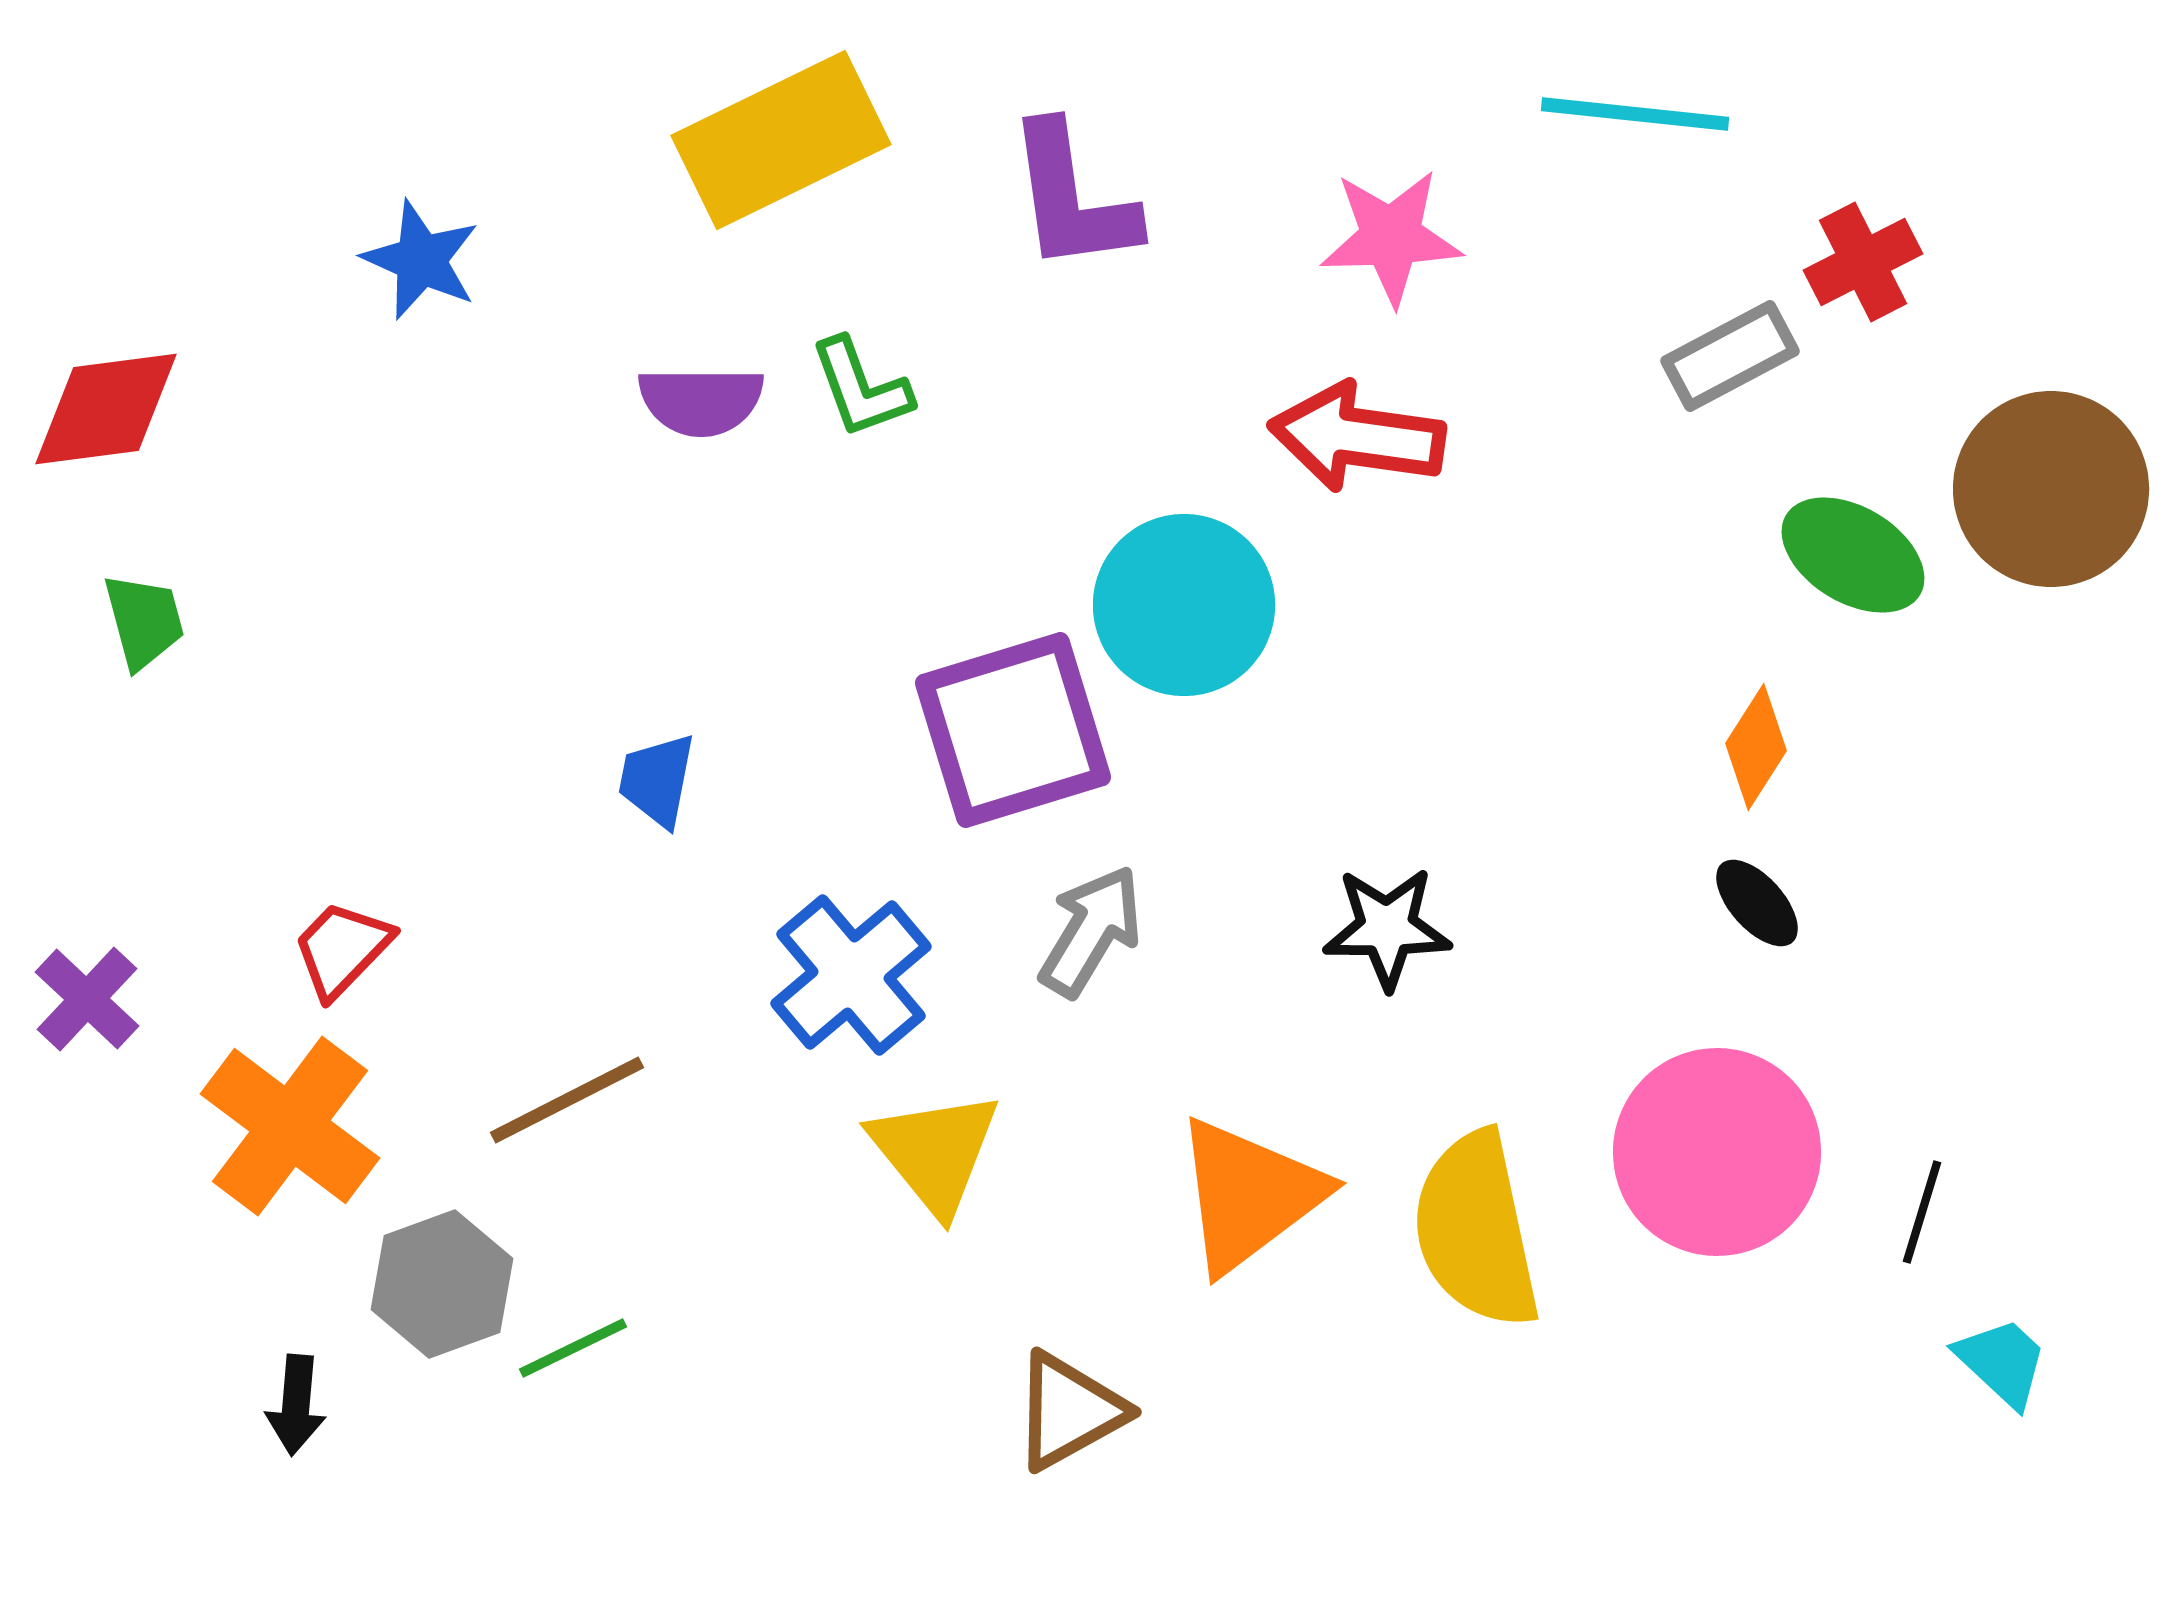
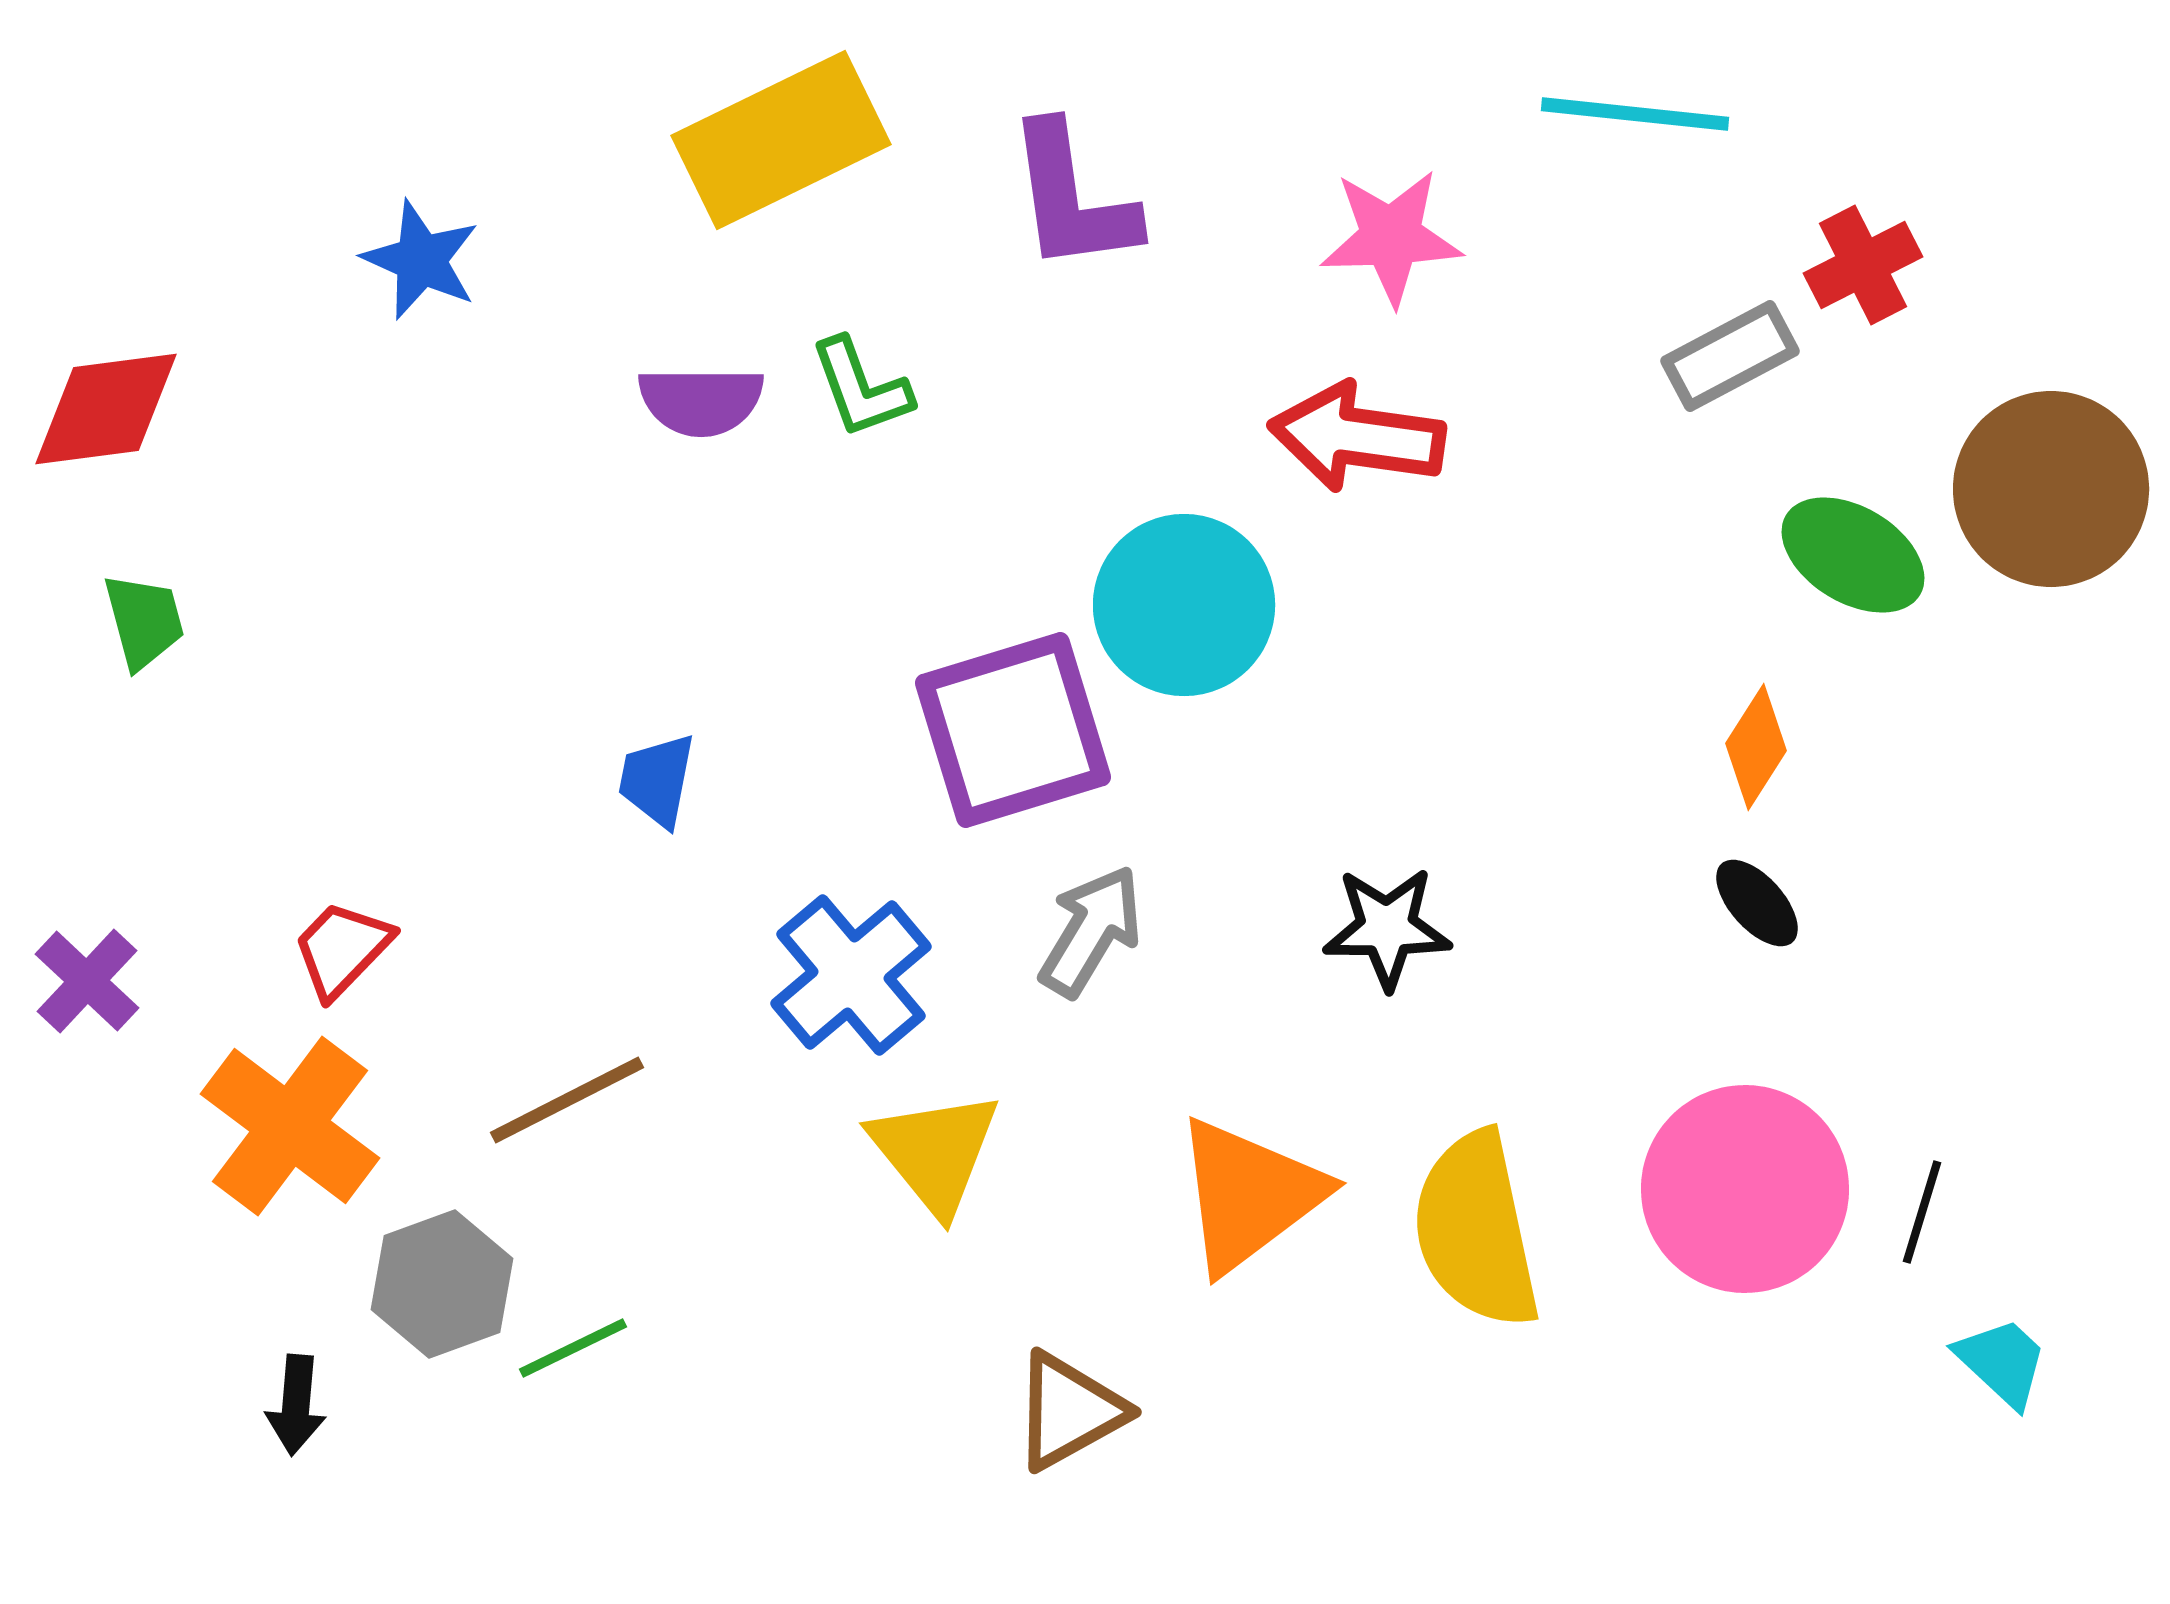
red cross: moved 3 px down
purple cross: moved 18 px up
pink circle: moved 28 px right, 37 px down
